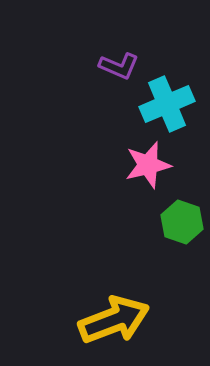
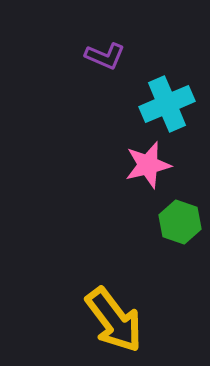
purple L-shape: moved 14 px left, 10 px up
green hexagon: moved 2 px left
yellow arrow: rotated 74 degrees clockwise
